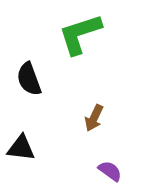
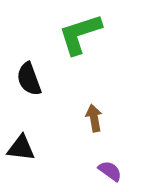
brown arrow: rotated 144 degrees clockwise
